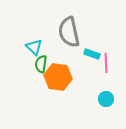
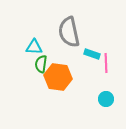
cyan triangle: rotated 42 degrees counterclockwise
